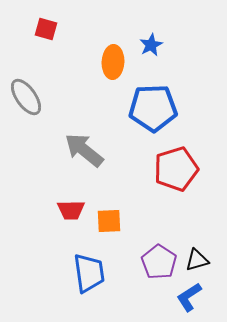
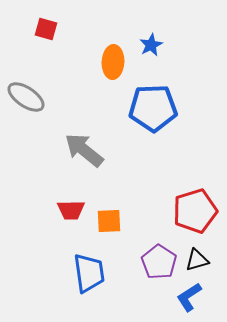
gray ellipse: rotated 21 degrees counterclockwise
red pentagon: moved 19 px right, 42 px down
